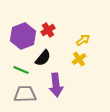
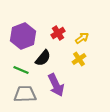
red cross: moved 10 px right, 3 px down
yellow arrow: moved 1 px left, 2 px up
purple arrow: rotated 20 degrees counterclockwise
